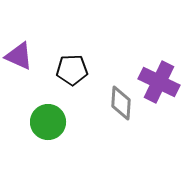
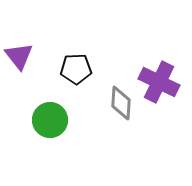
purple triangle: rotated 28 degrees clockwise
black pentagon: moved 4 px right, 1 px up
green circle: moved 2 px right, 2 px up
